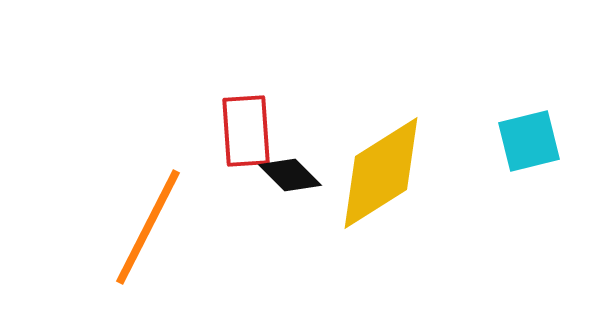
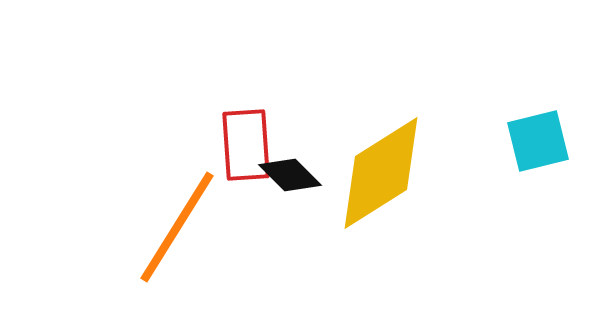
red rectangle: moved 14 px down
cyan square: moved 9 px right
orange line: moved 29 px right; rotated 5 degrees clockwise
